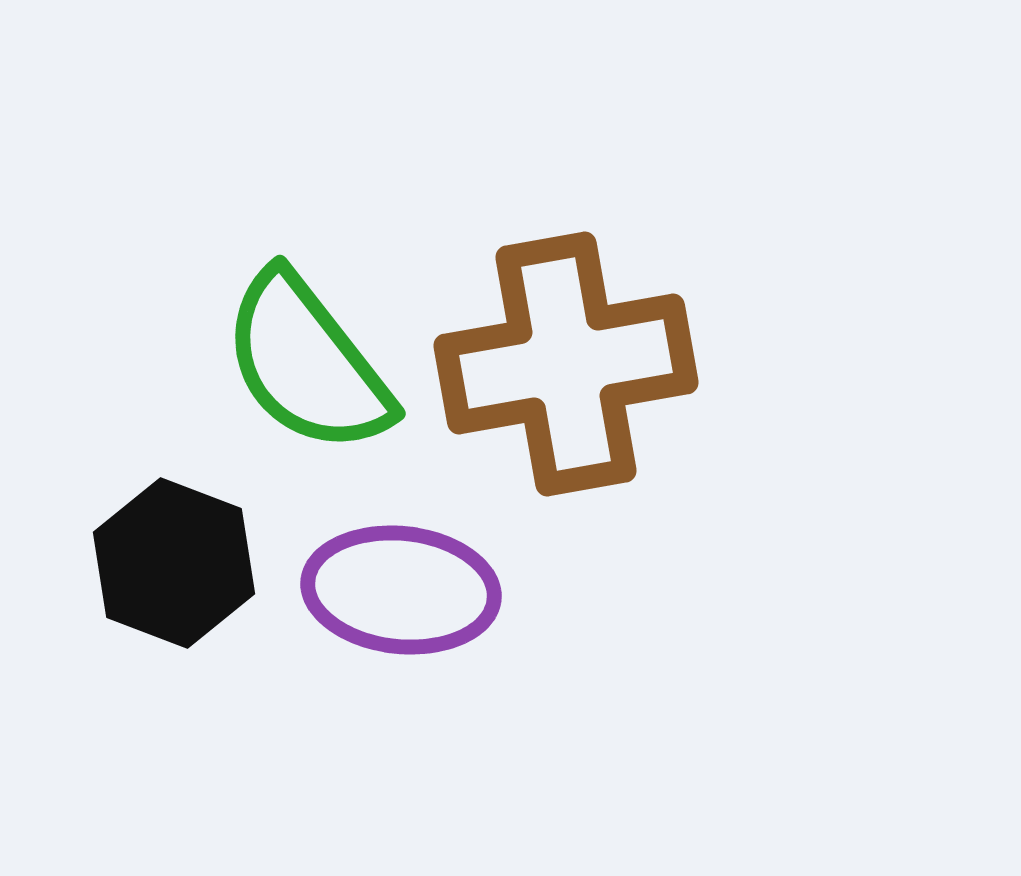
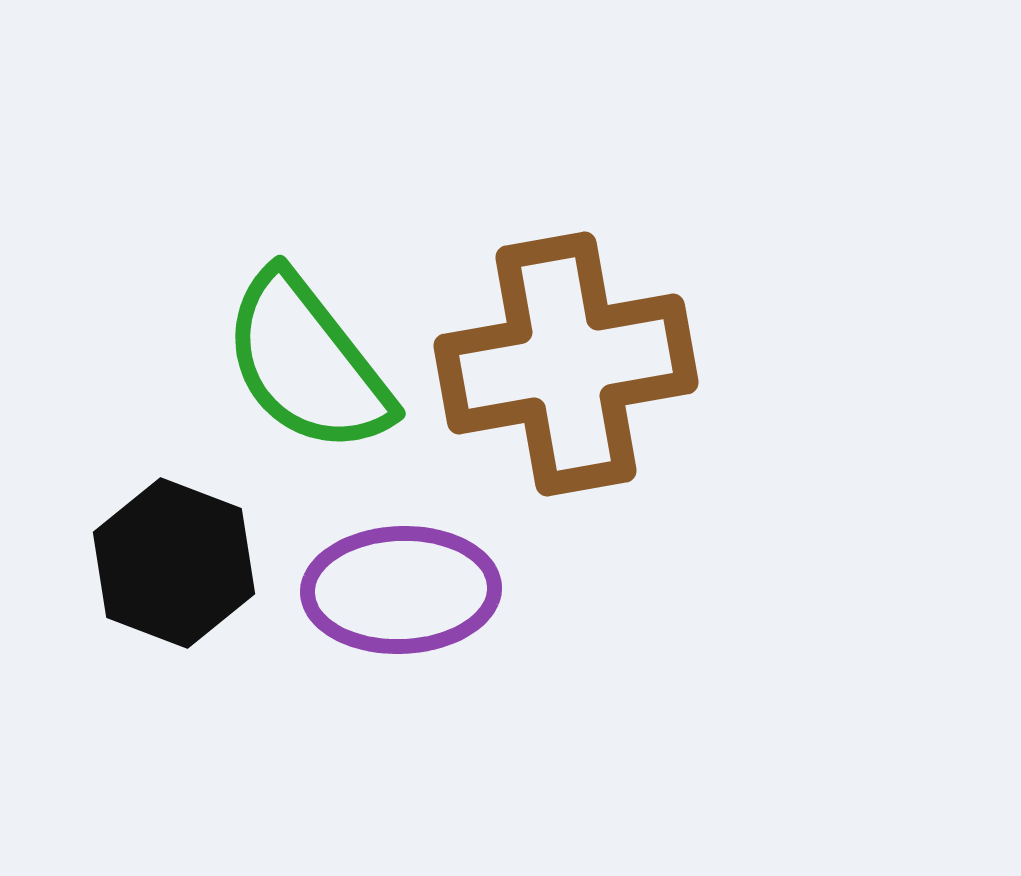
purple ellipse: rotated 8 degrees counterclockwise
